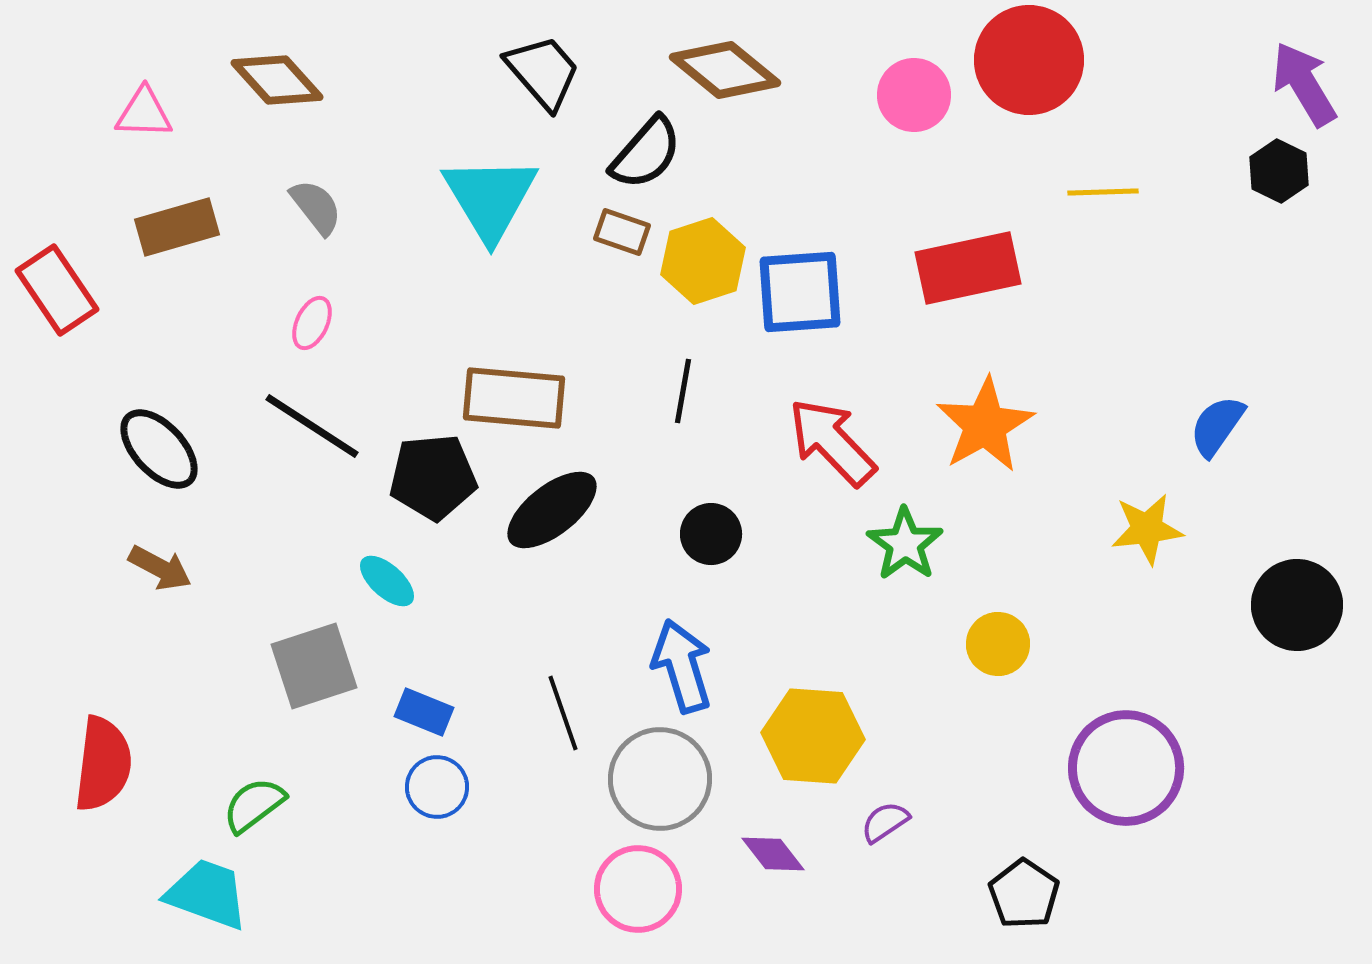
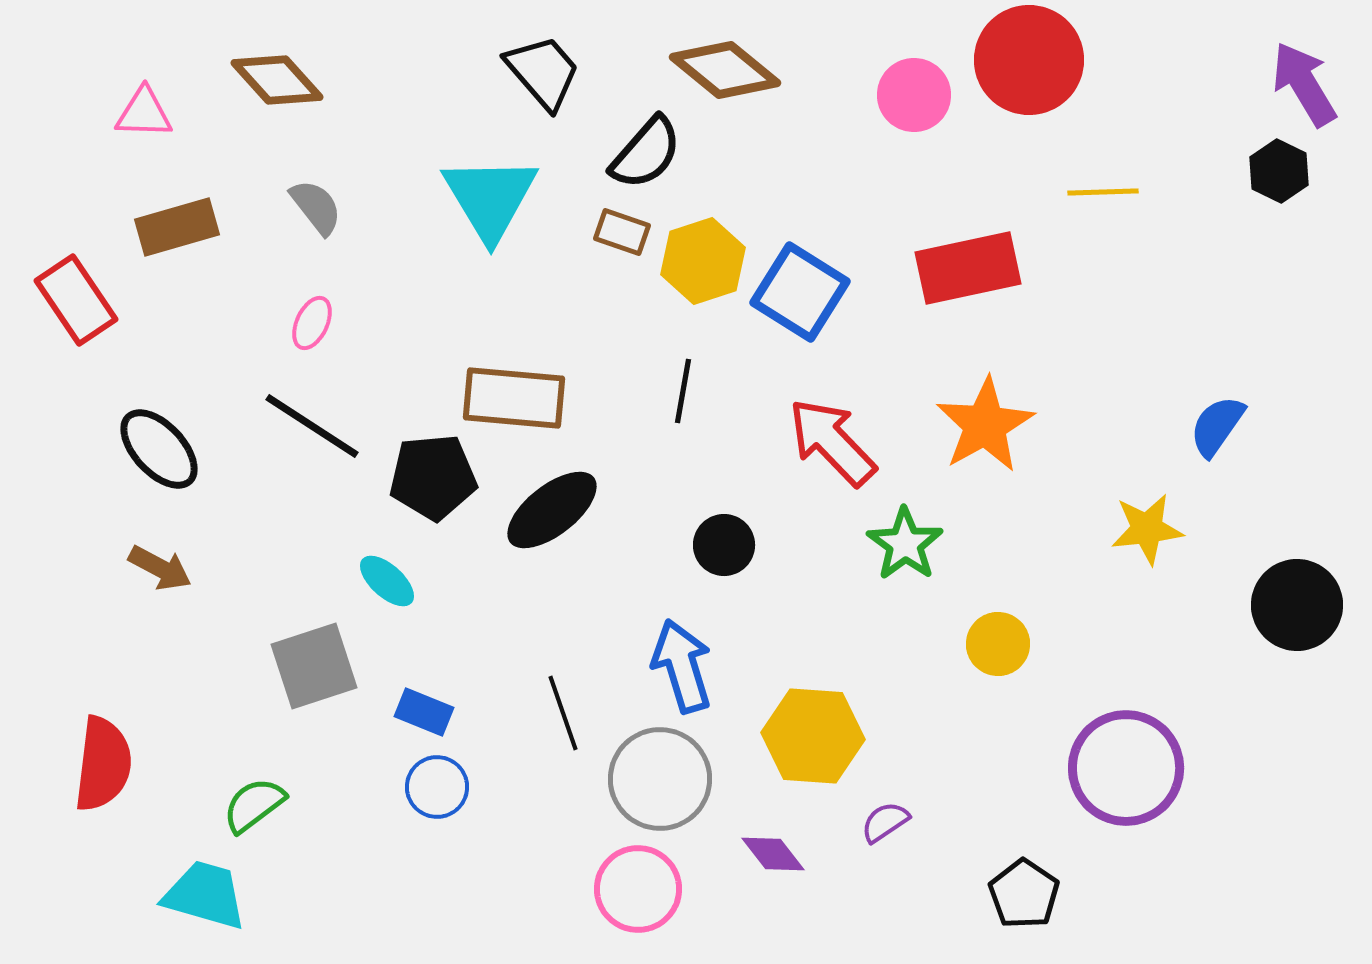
red rectangle at (57, 290): moved 19 px right, 10 px down
blue square at (800, 292): rotated 36 degrees clockwise
black circle at (711, 534): moved 13 px right, 11 px down
cyan trapezoid at (207, 894): moved 2 px left, 1 px down; rotated 4 degrees counterclockwise
